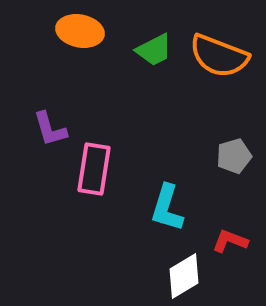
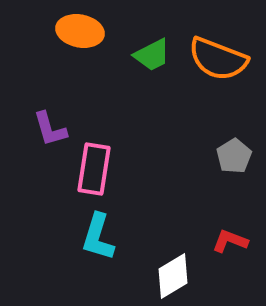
green trapezoid: moved 2 px left, 5 px down
orange semicircle: moved 1 px left, 3 px down
gray pentagon: rotated 16 degrees counterclockwise
cyan L-shape: moved 69 px left, 29 px down
white diamond: moved 11 px left
